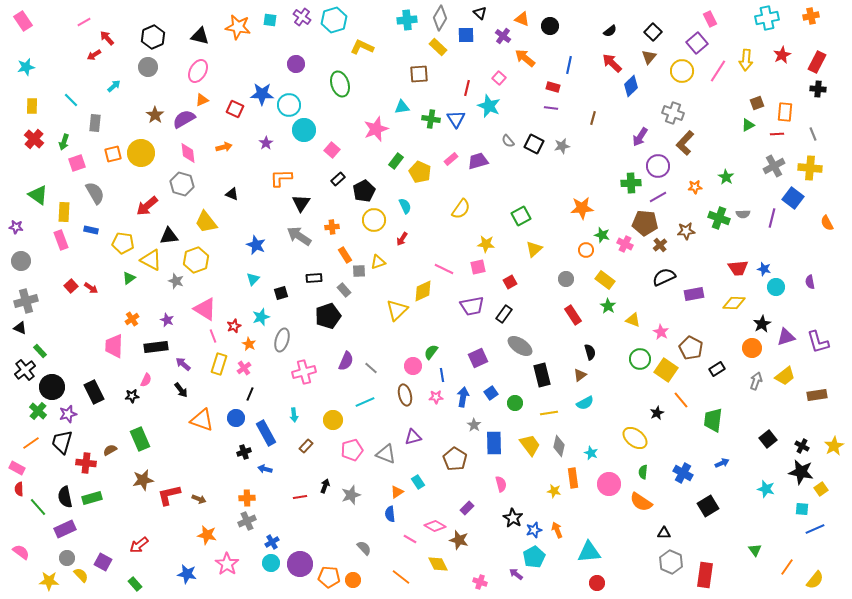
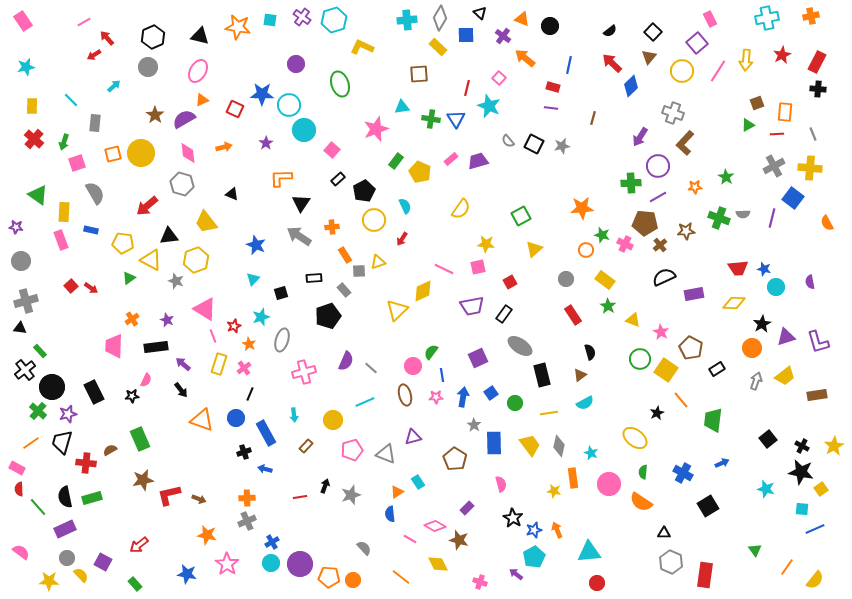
black triangle at (20, 328): rotated 16 degrees counterclockwise
